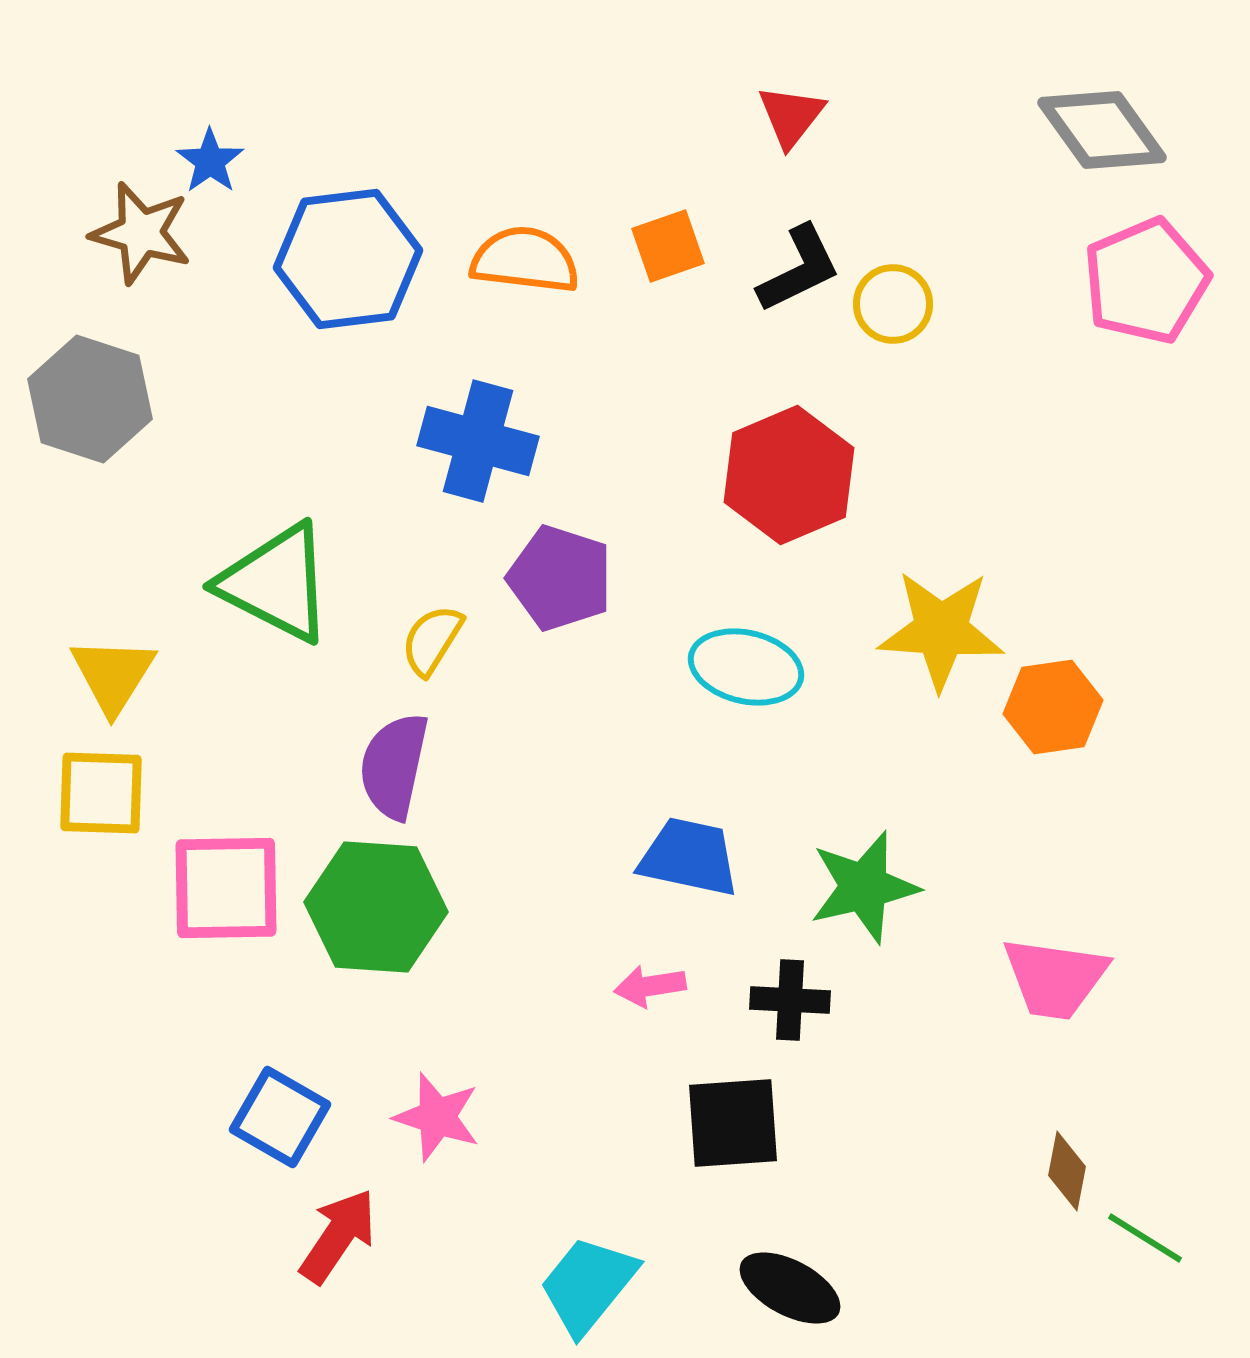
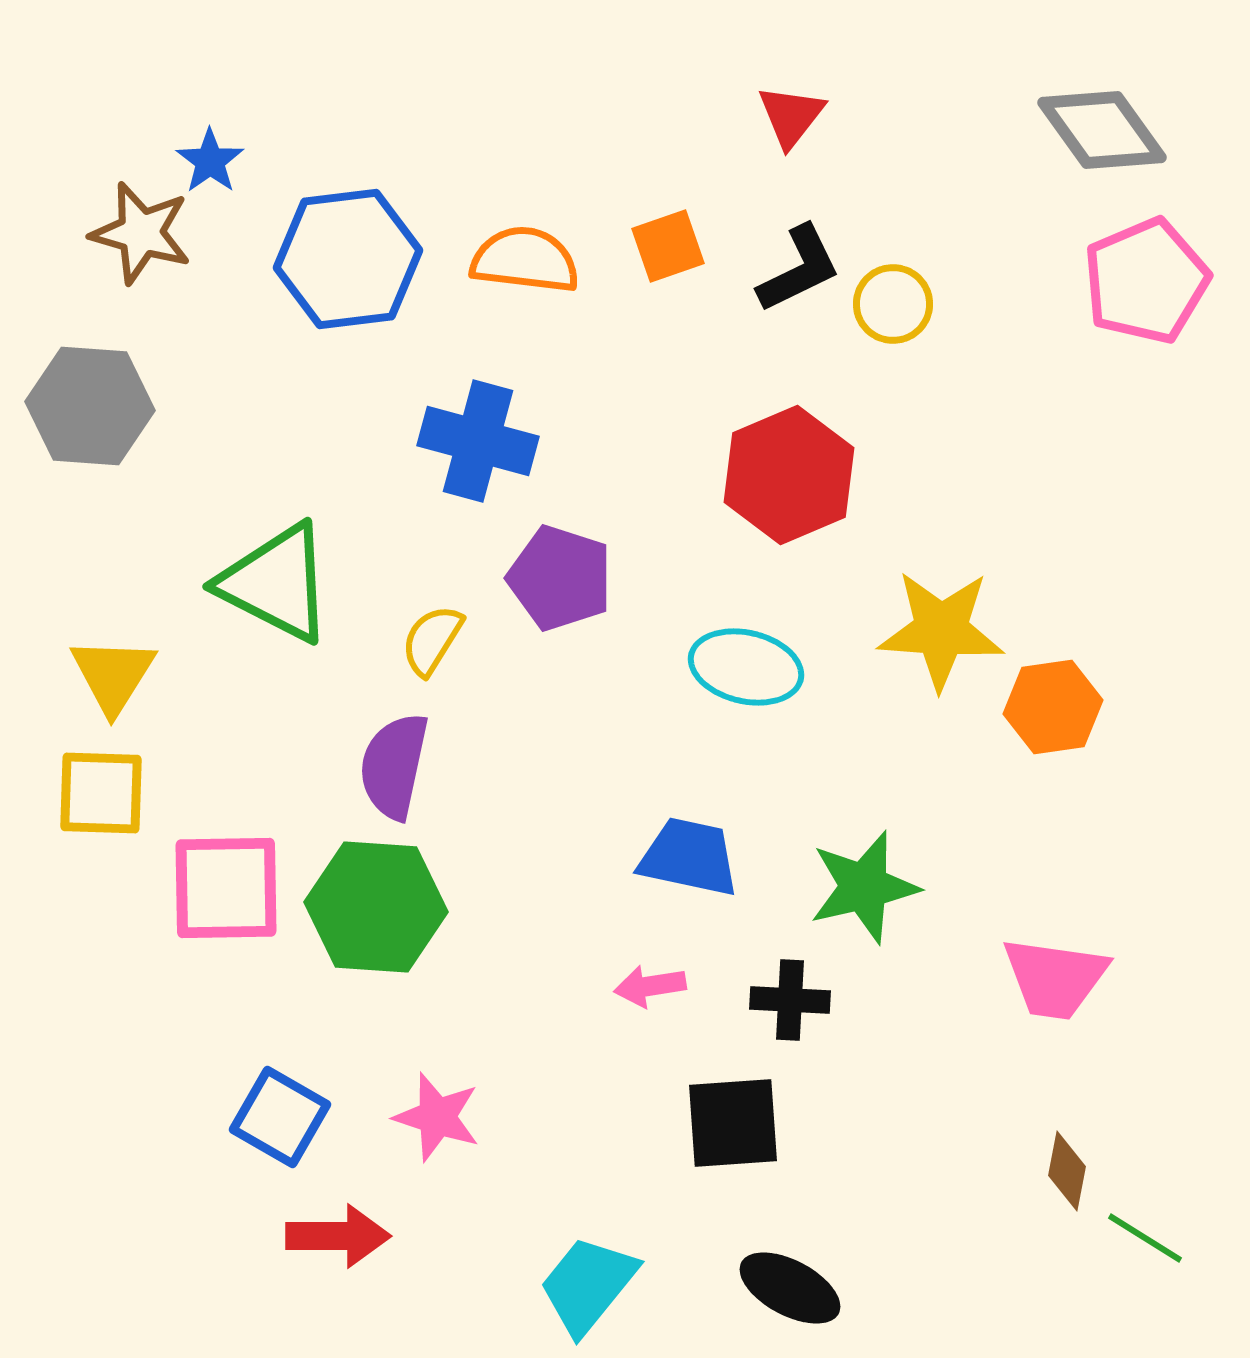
gray hexagon: moved 7 px down; rotated 14 degrees counterclockwise
red arrow: rotated 56 degrees clockwise
